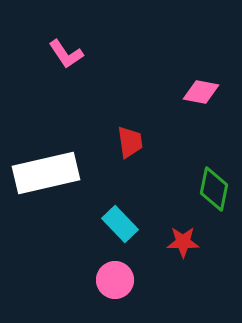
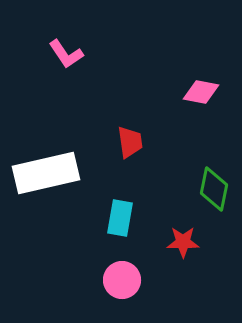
cyan rectangle: moved 6 px up; rotated 54 degrees clockwise
pink circle: moved 7 px right
